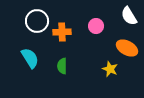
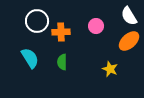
orange cross: moved 1 px left
orange ellipse: moved 2 px right, 7 px up; rotated 70 degrees counterclockwise
green semicircle: moved 4 px up
